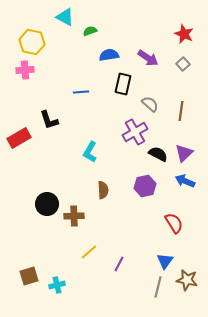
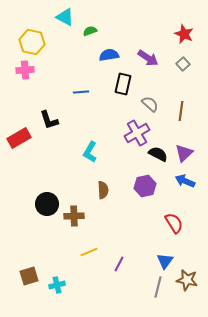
purple cross: moved 2 px right, 1 px down
yellow line: rotated 18 degrees clockwise
